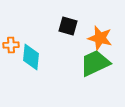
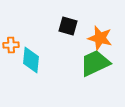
cyan diamond: moved 3 px down
